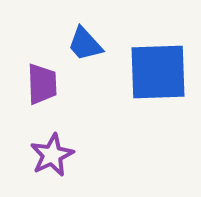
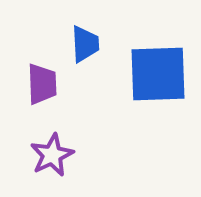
blue trapezoid: rotated 141 degrees counterclockwise
blue square: moved 2 px down
